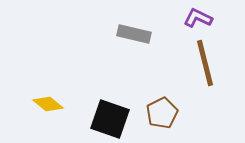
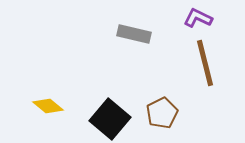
yellow diamond: moved 2 px down
black square: rotated 21 degrees clockwise
